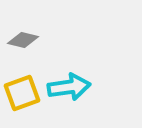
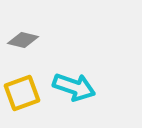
cyan arrow: moved 5 px right; rotated 27 degrees clockwise
